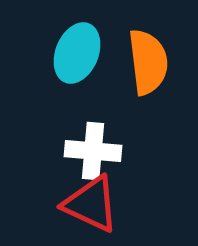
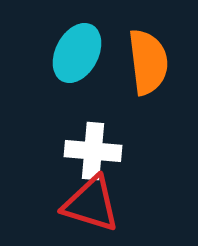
cyan ellipse: rotated 6 degrees clockwise
red triangle: rotated 8 degrees counterclockwise
